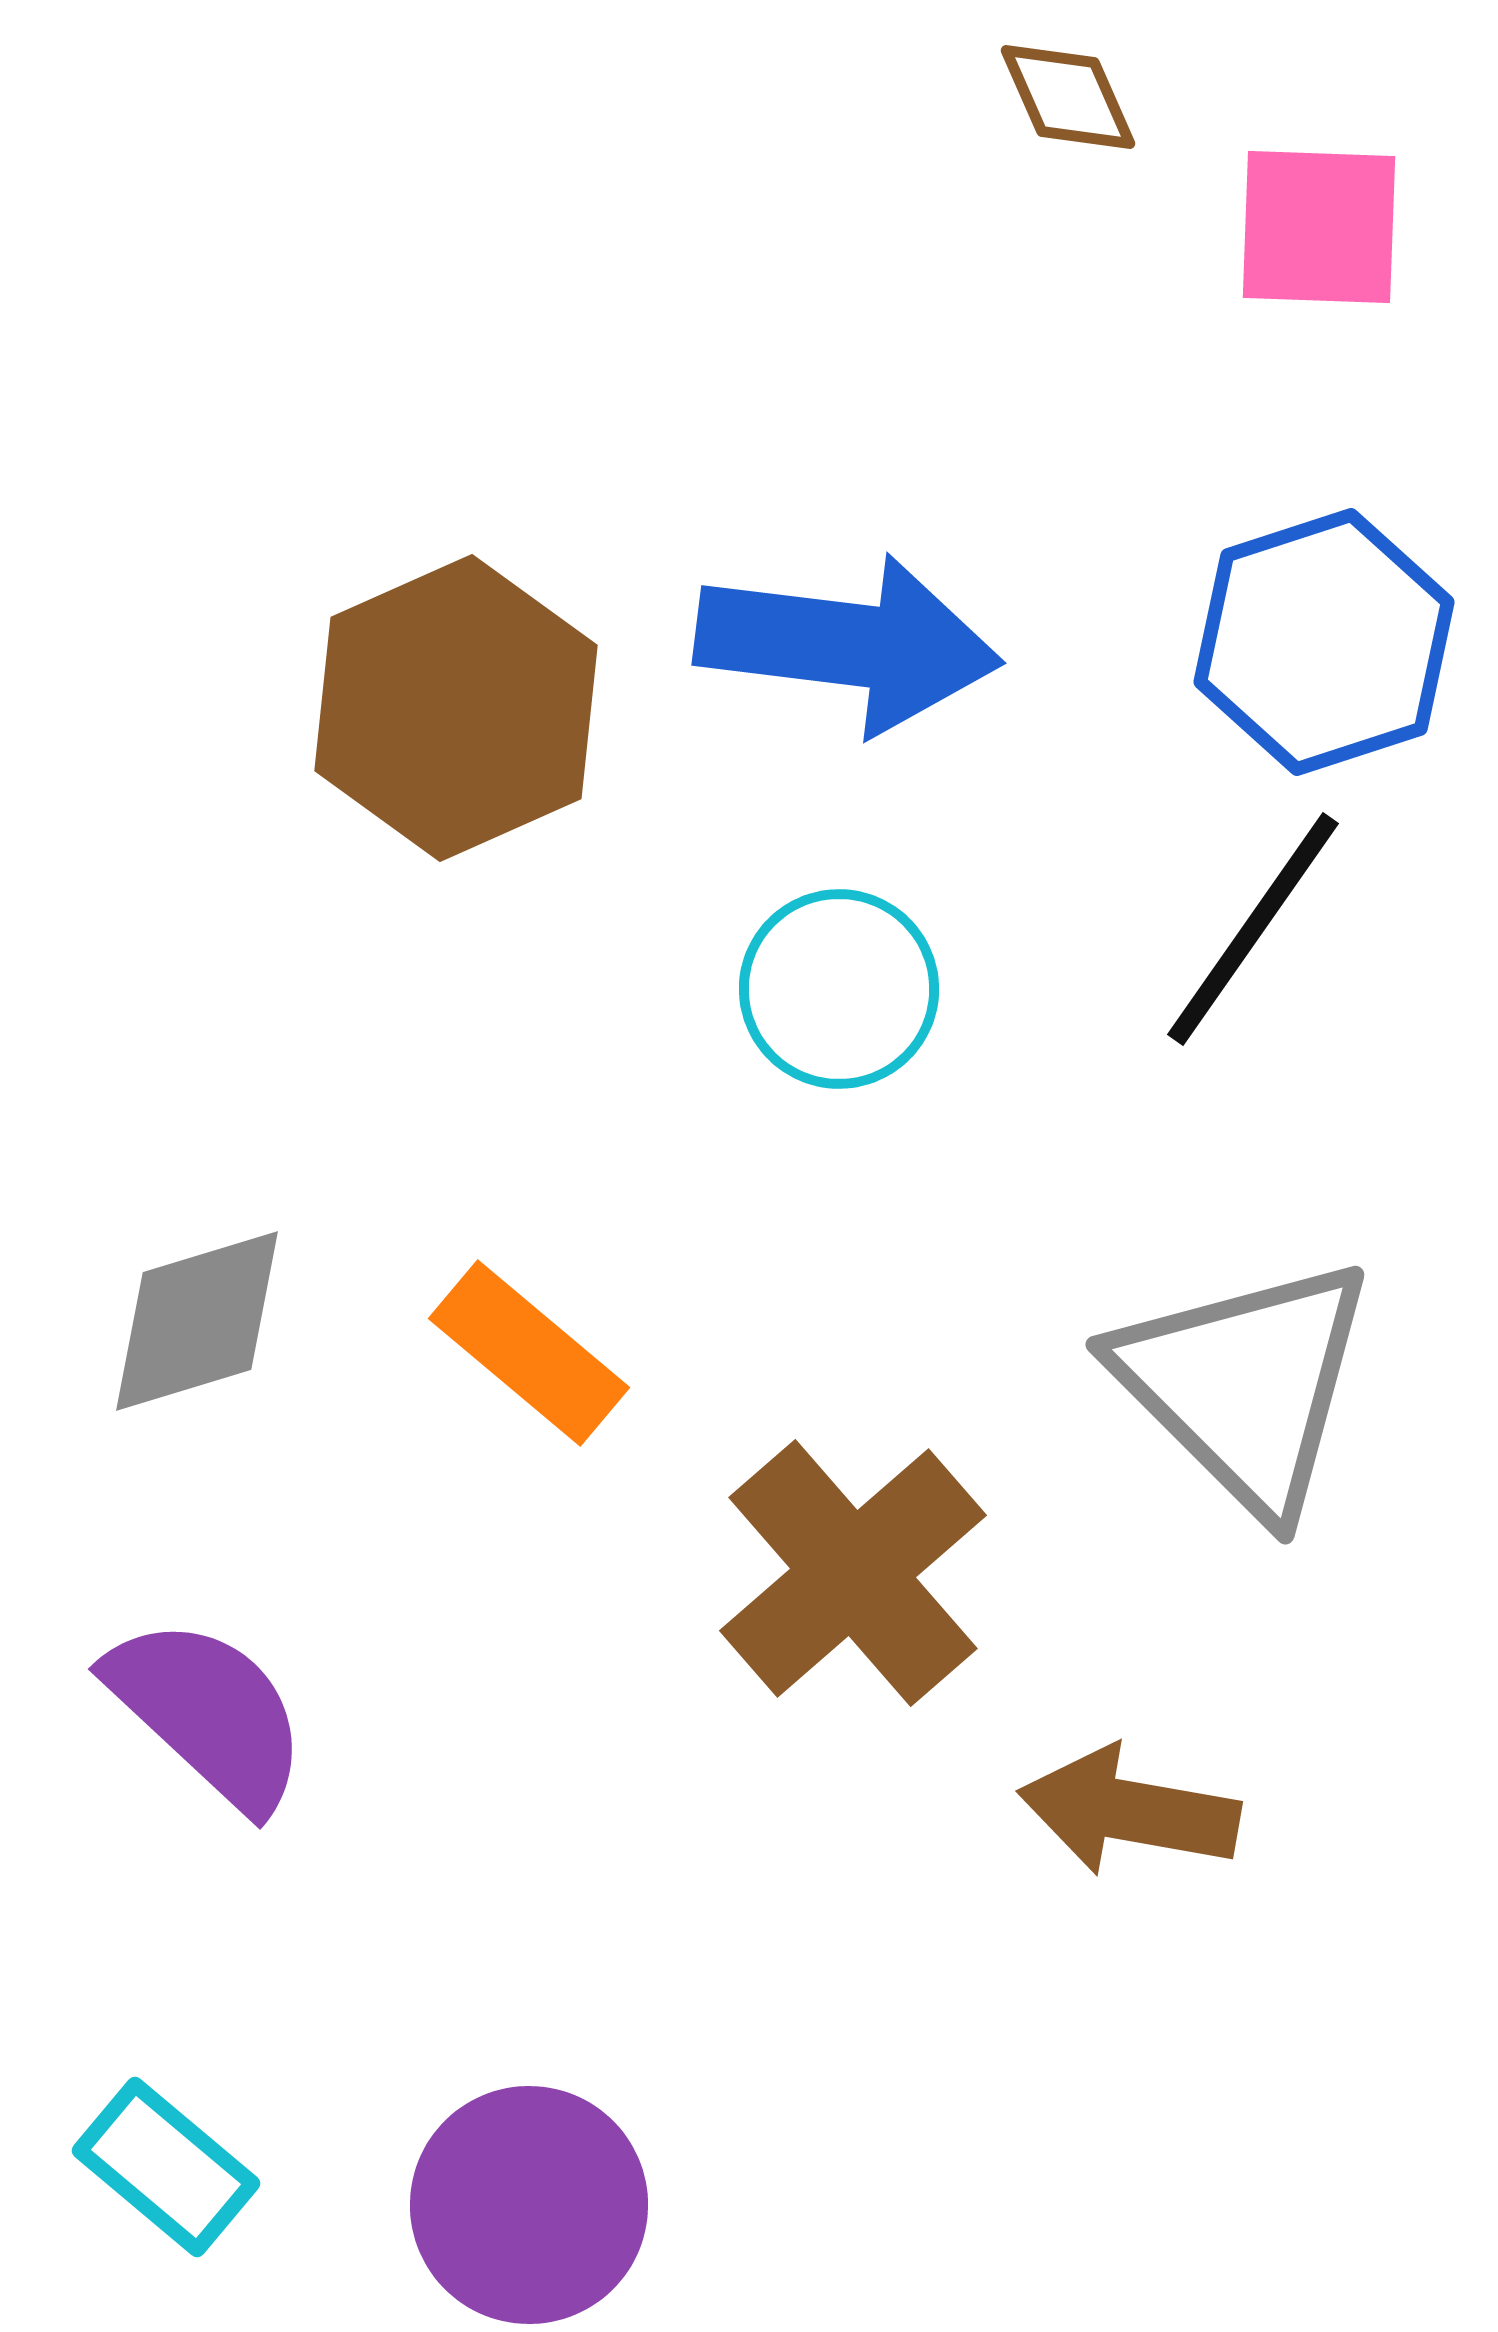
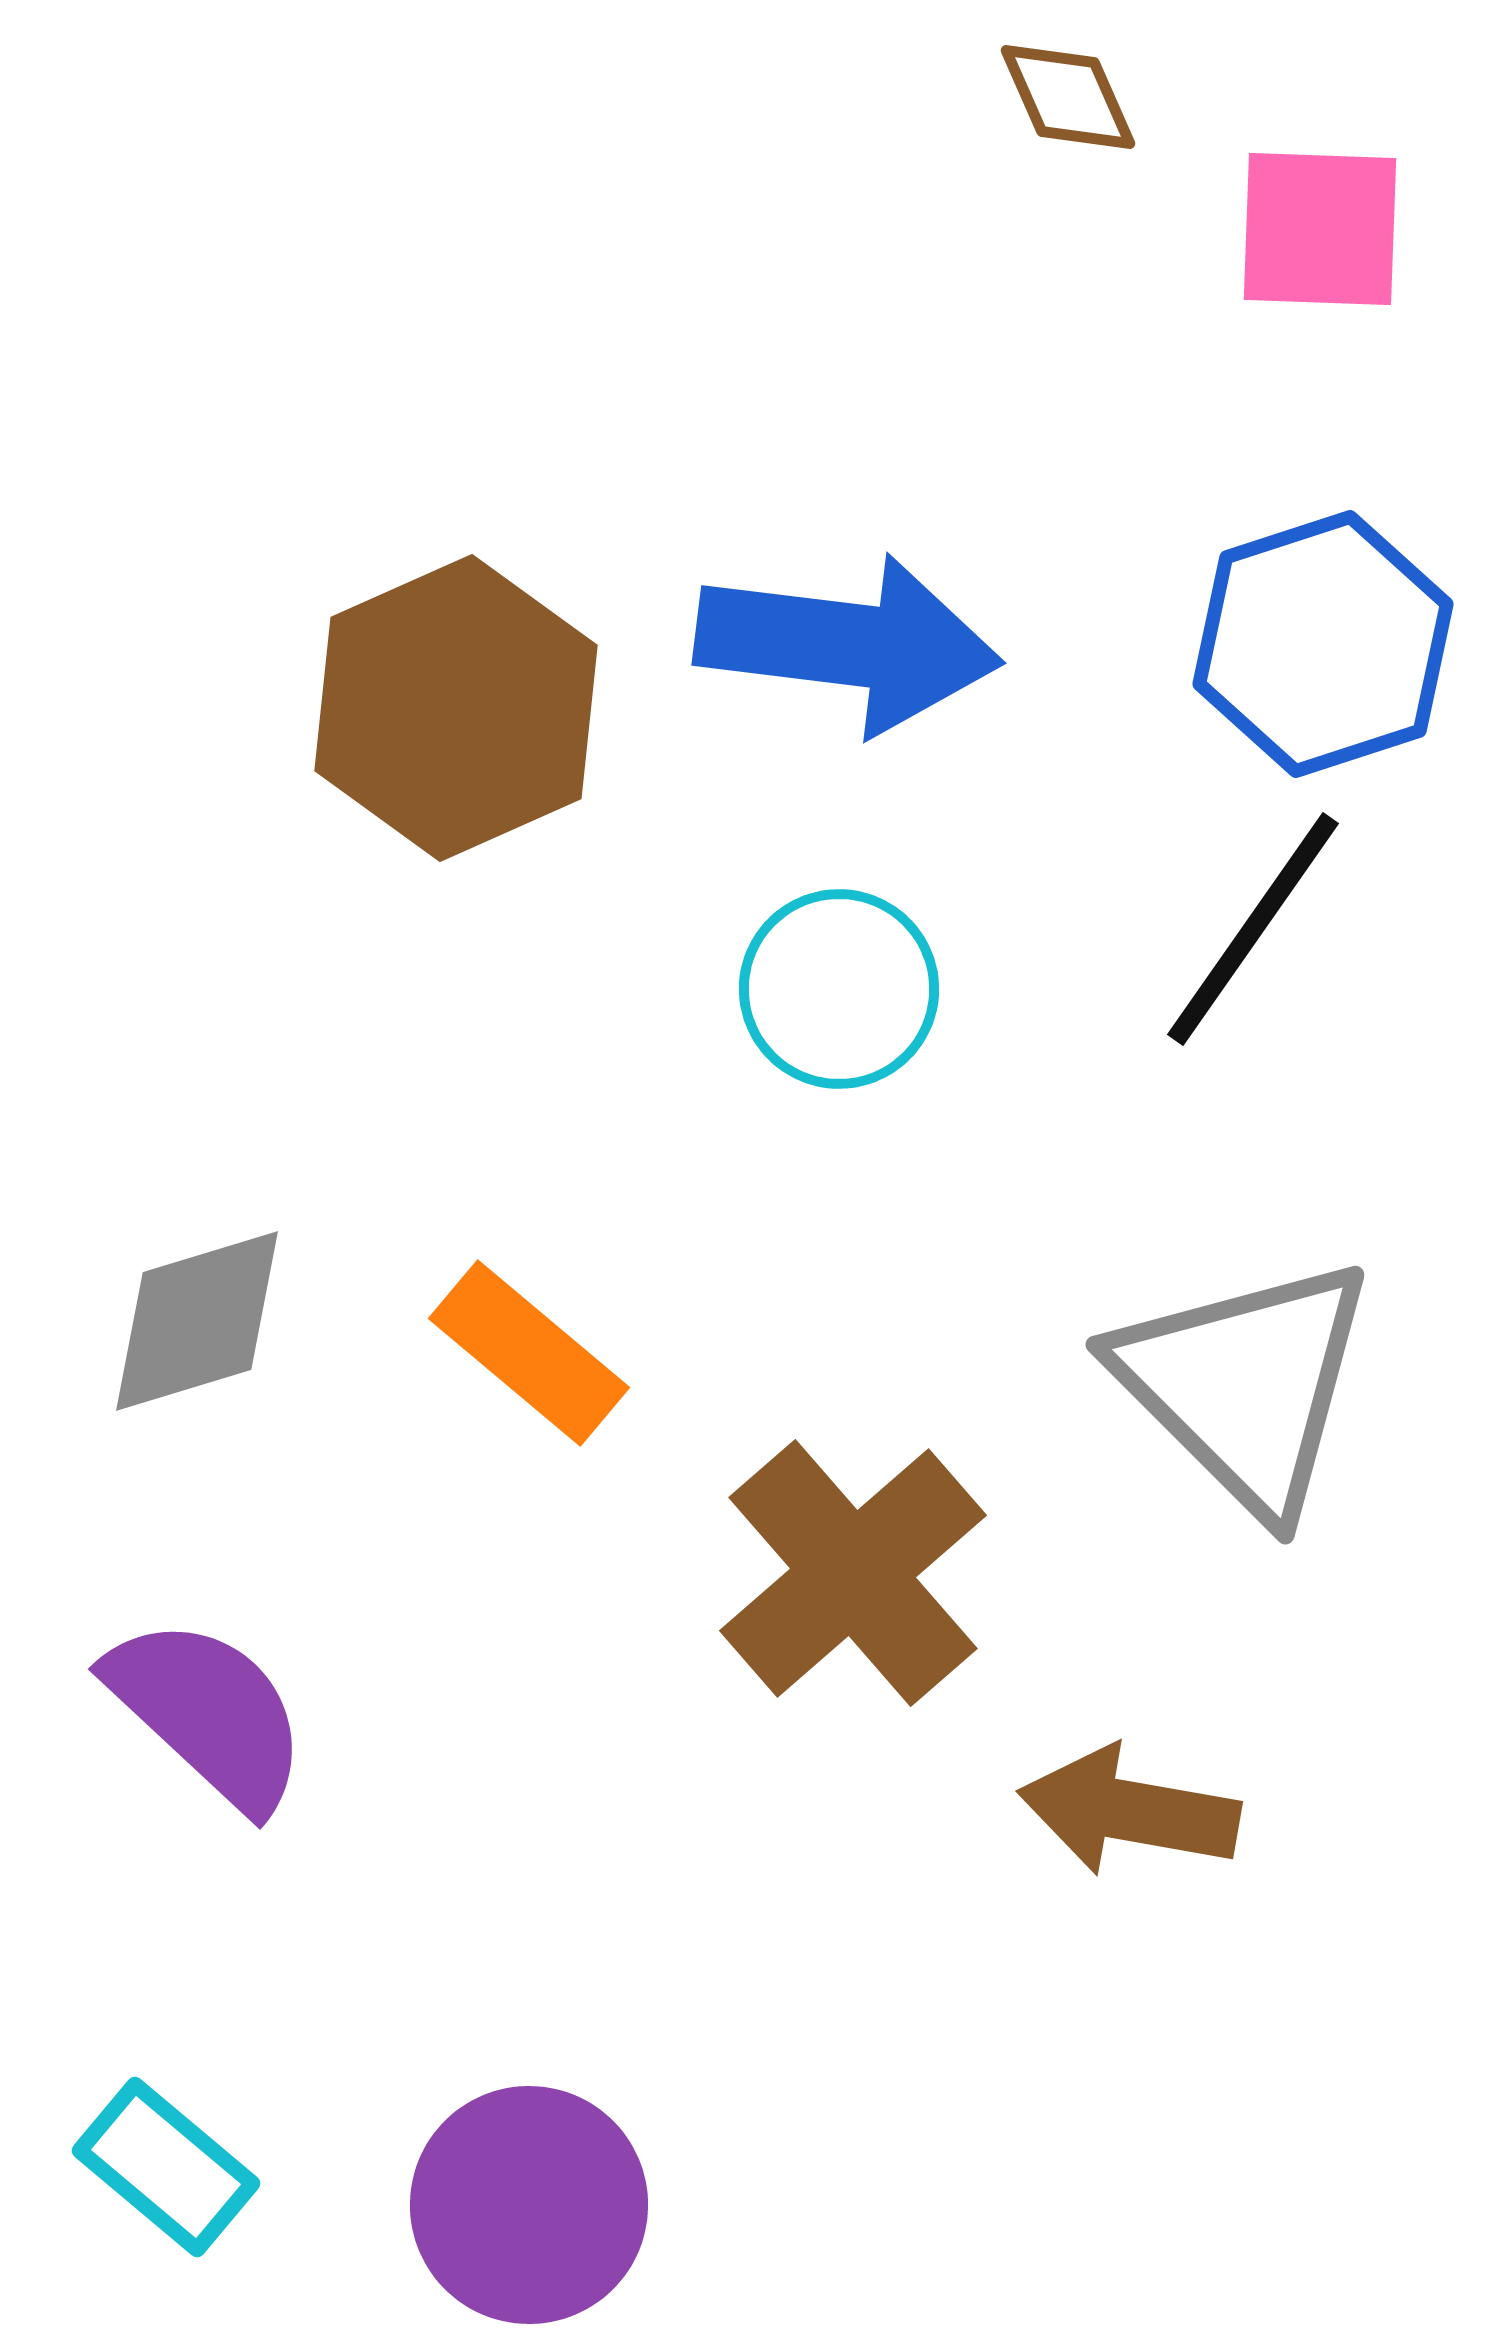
pink square: moved 1 px right, 2 px down
blue hexagon: moved 1 px left, 2 px down
